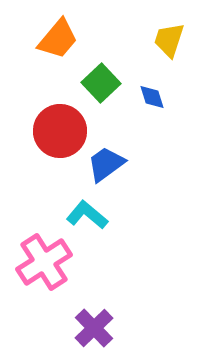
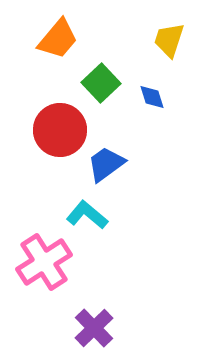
red circle: moved 1 px up
